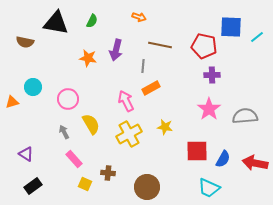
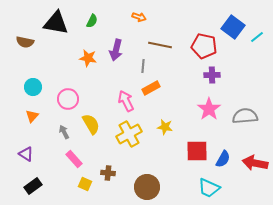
blue square: moved 2 px right; rotated 35 degrees clockwise
orange triangle: moved 20 px right, 14 px down; rotated 32 degrees counterclockwise
